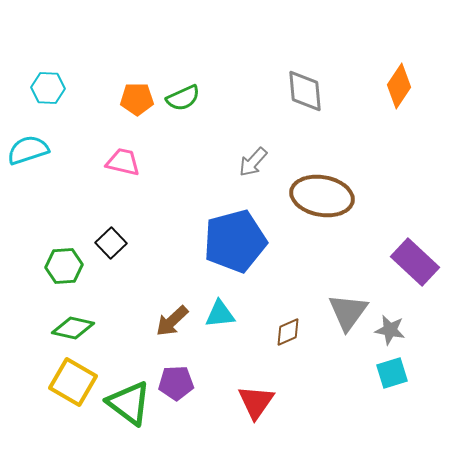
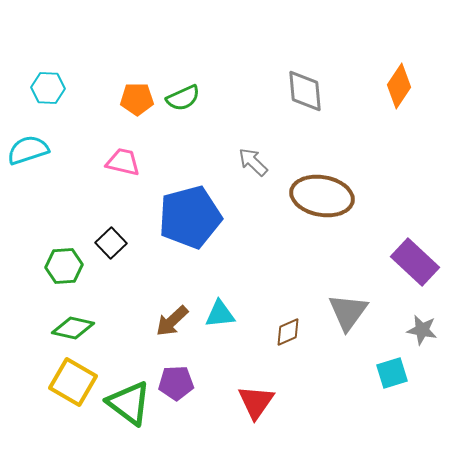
gray arrow: rotated 92 degrees clockwise
blue pentagon: moved 45 px left, 24 px up
gray star: moved 32 px right
